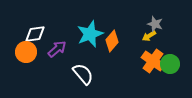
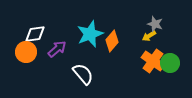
green circle: moved 1 px up
